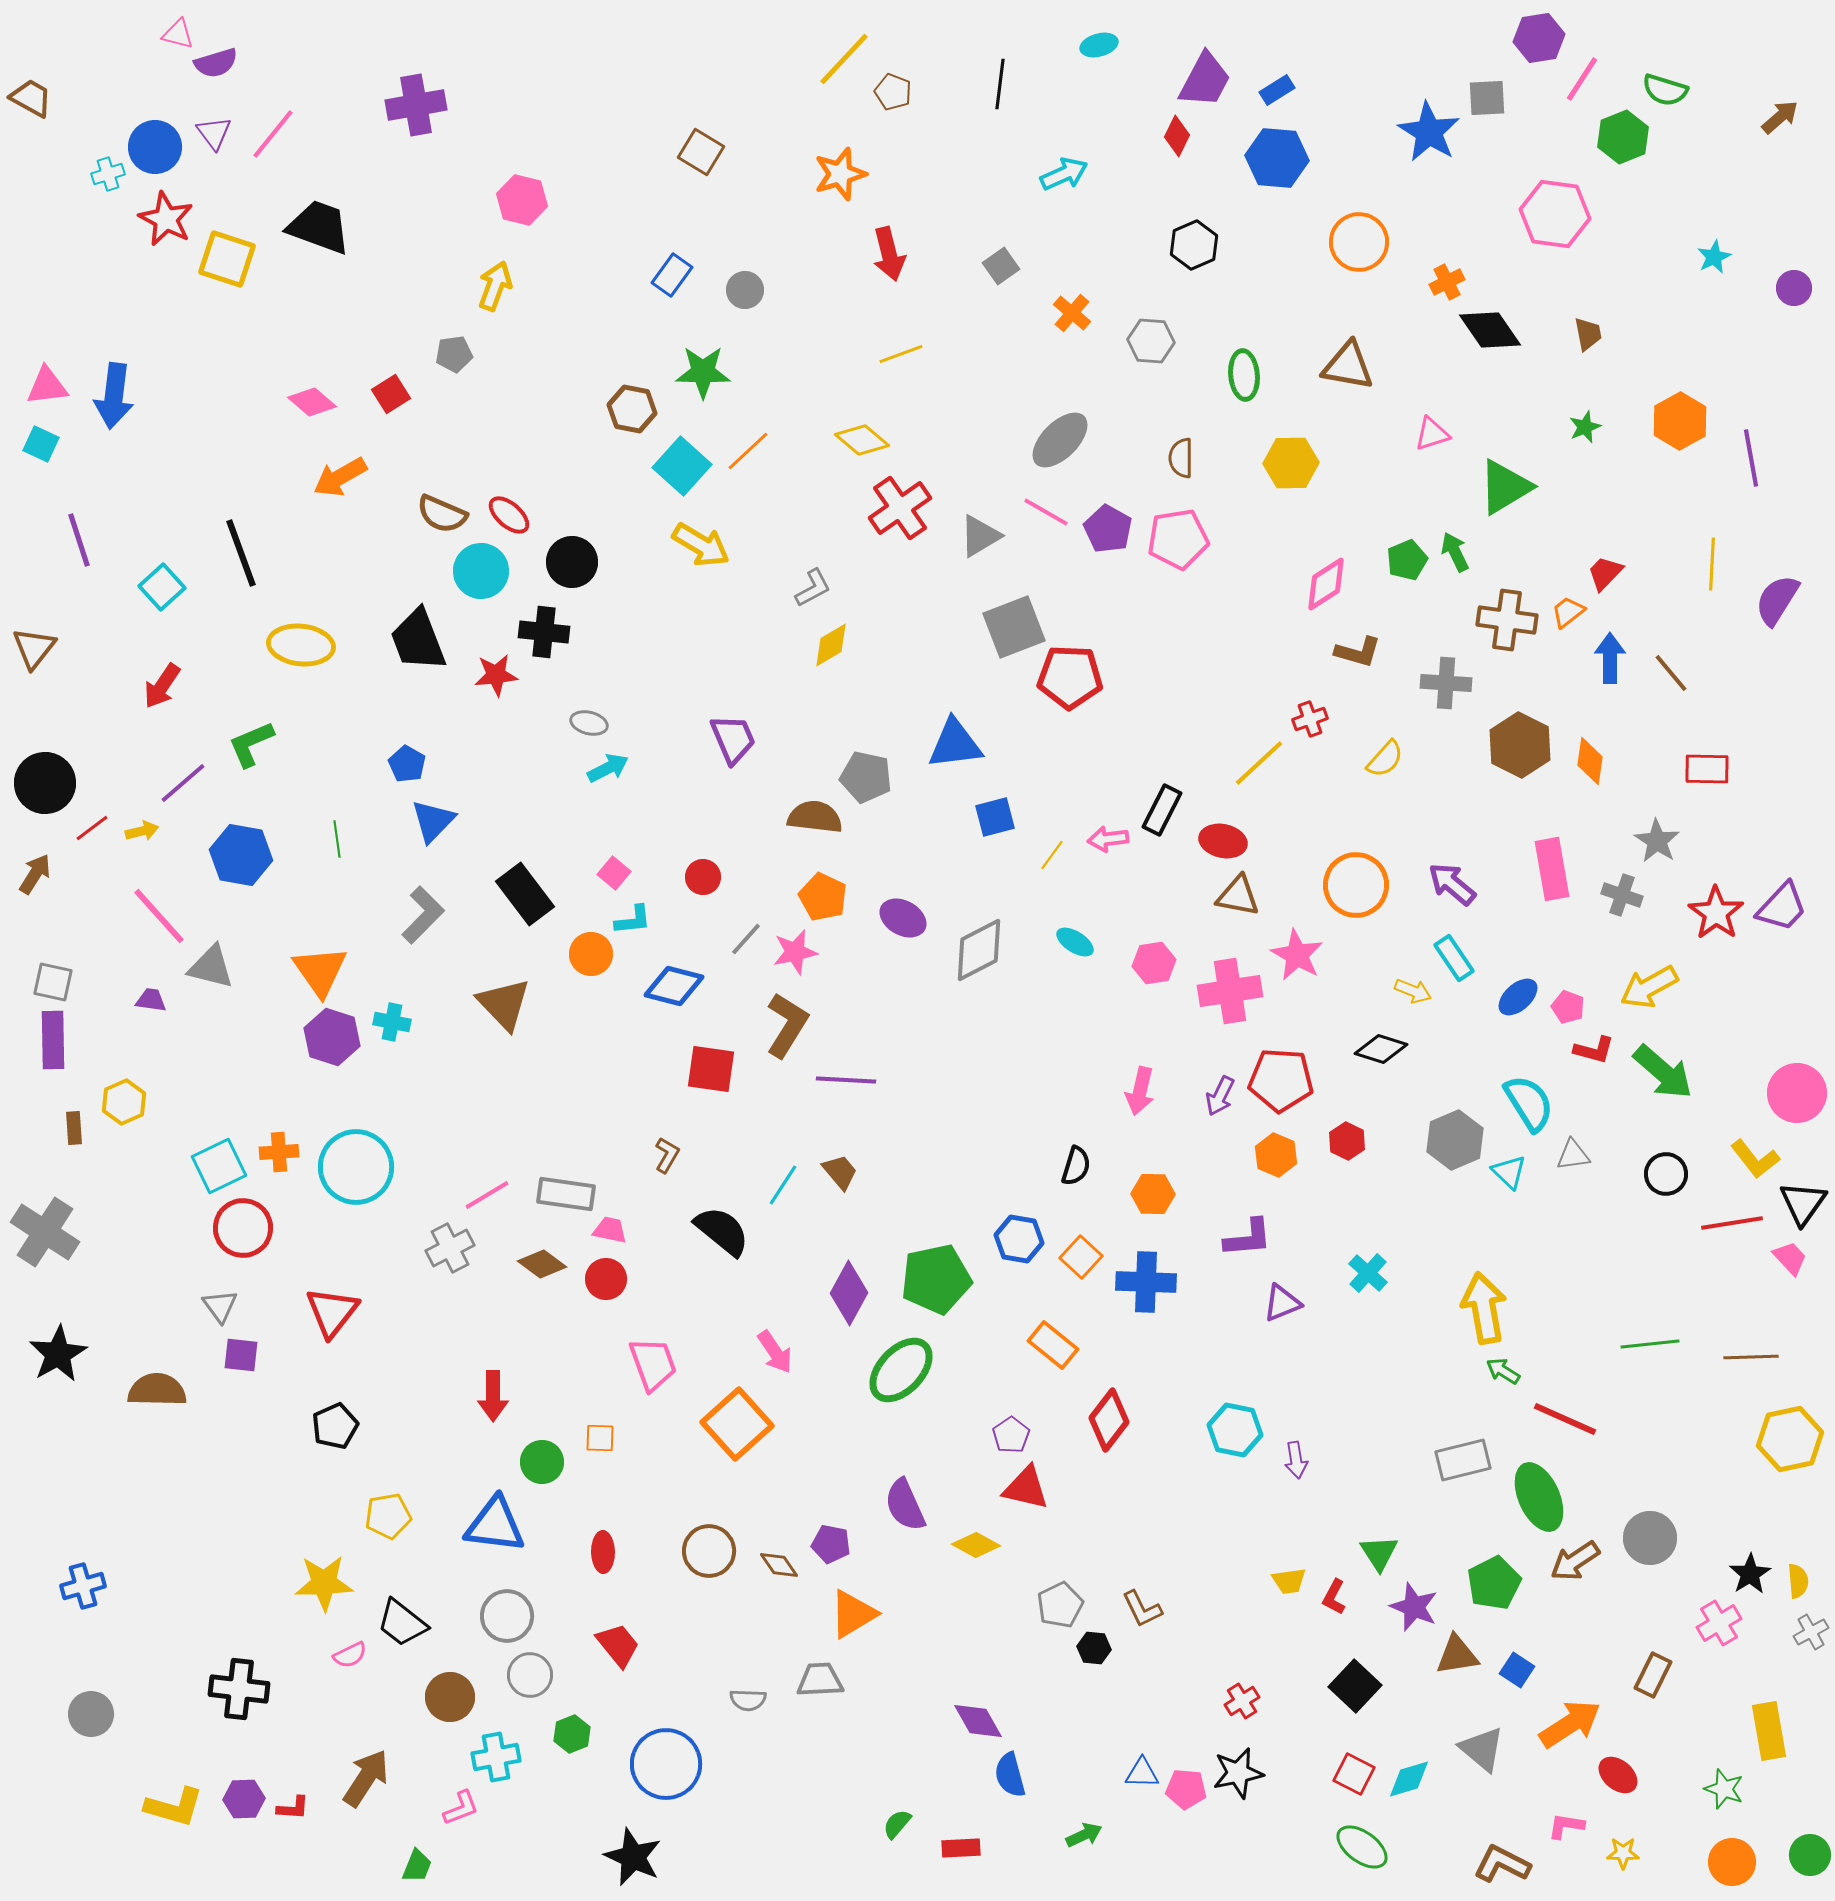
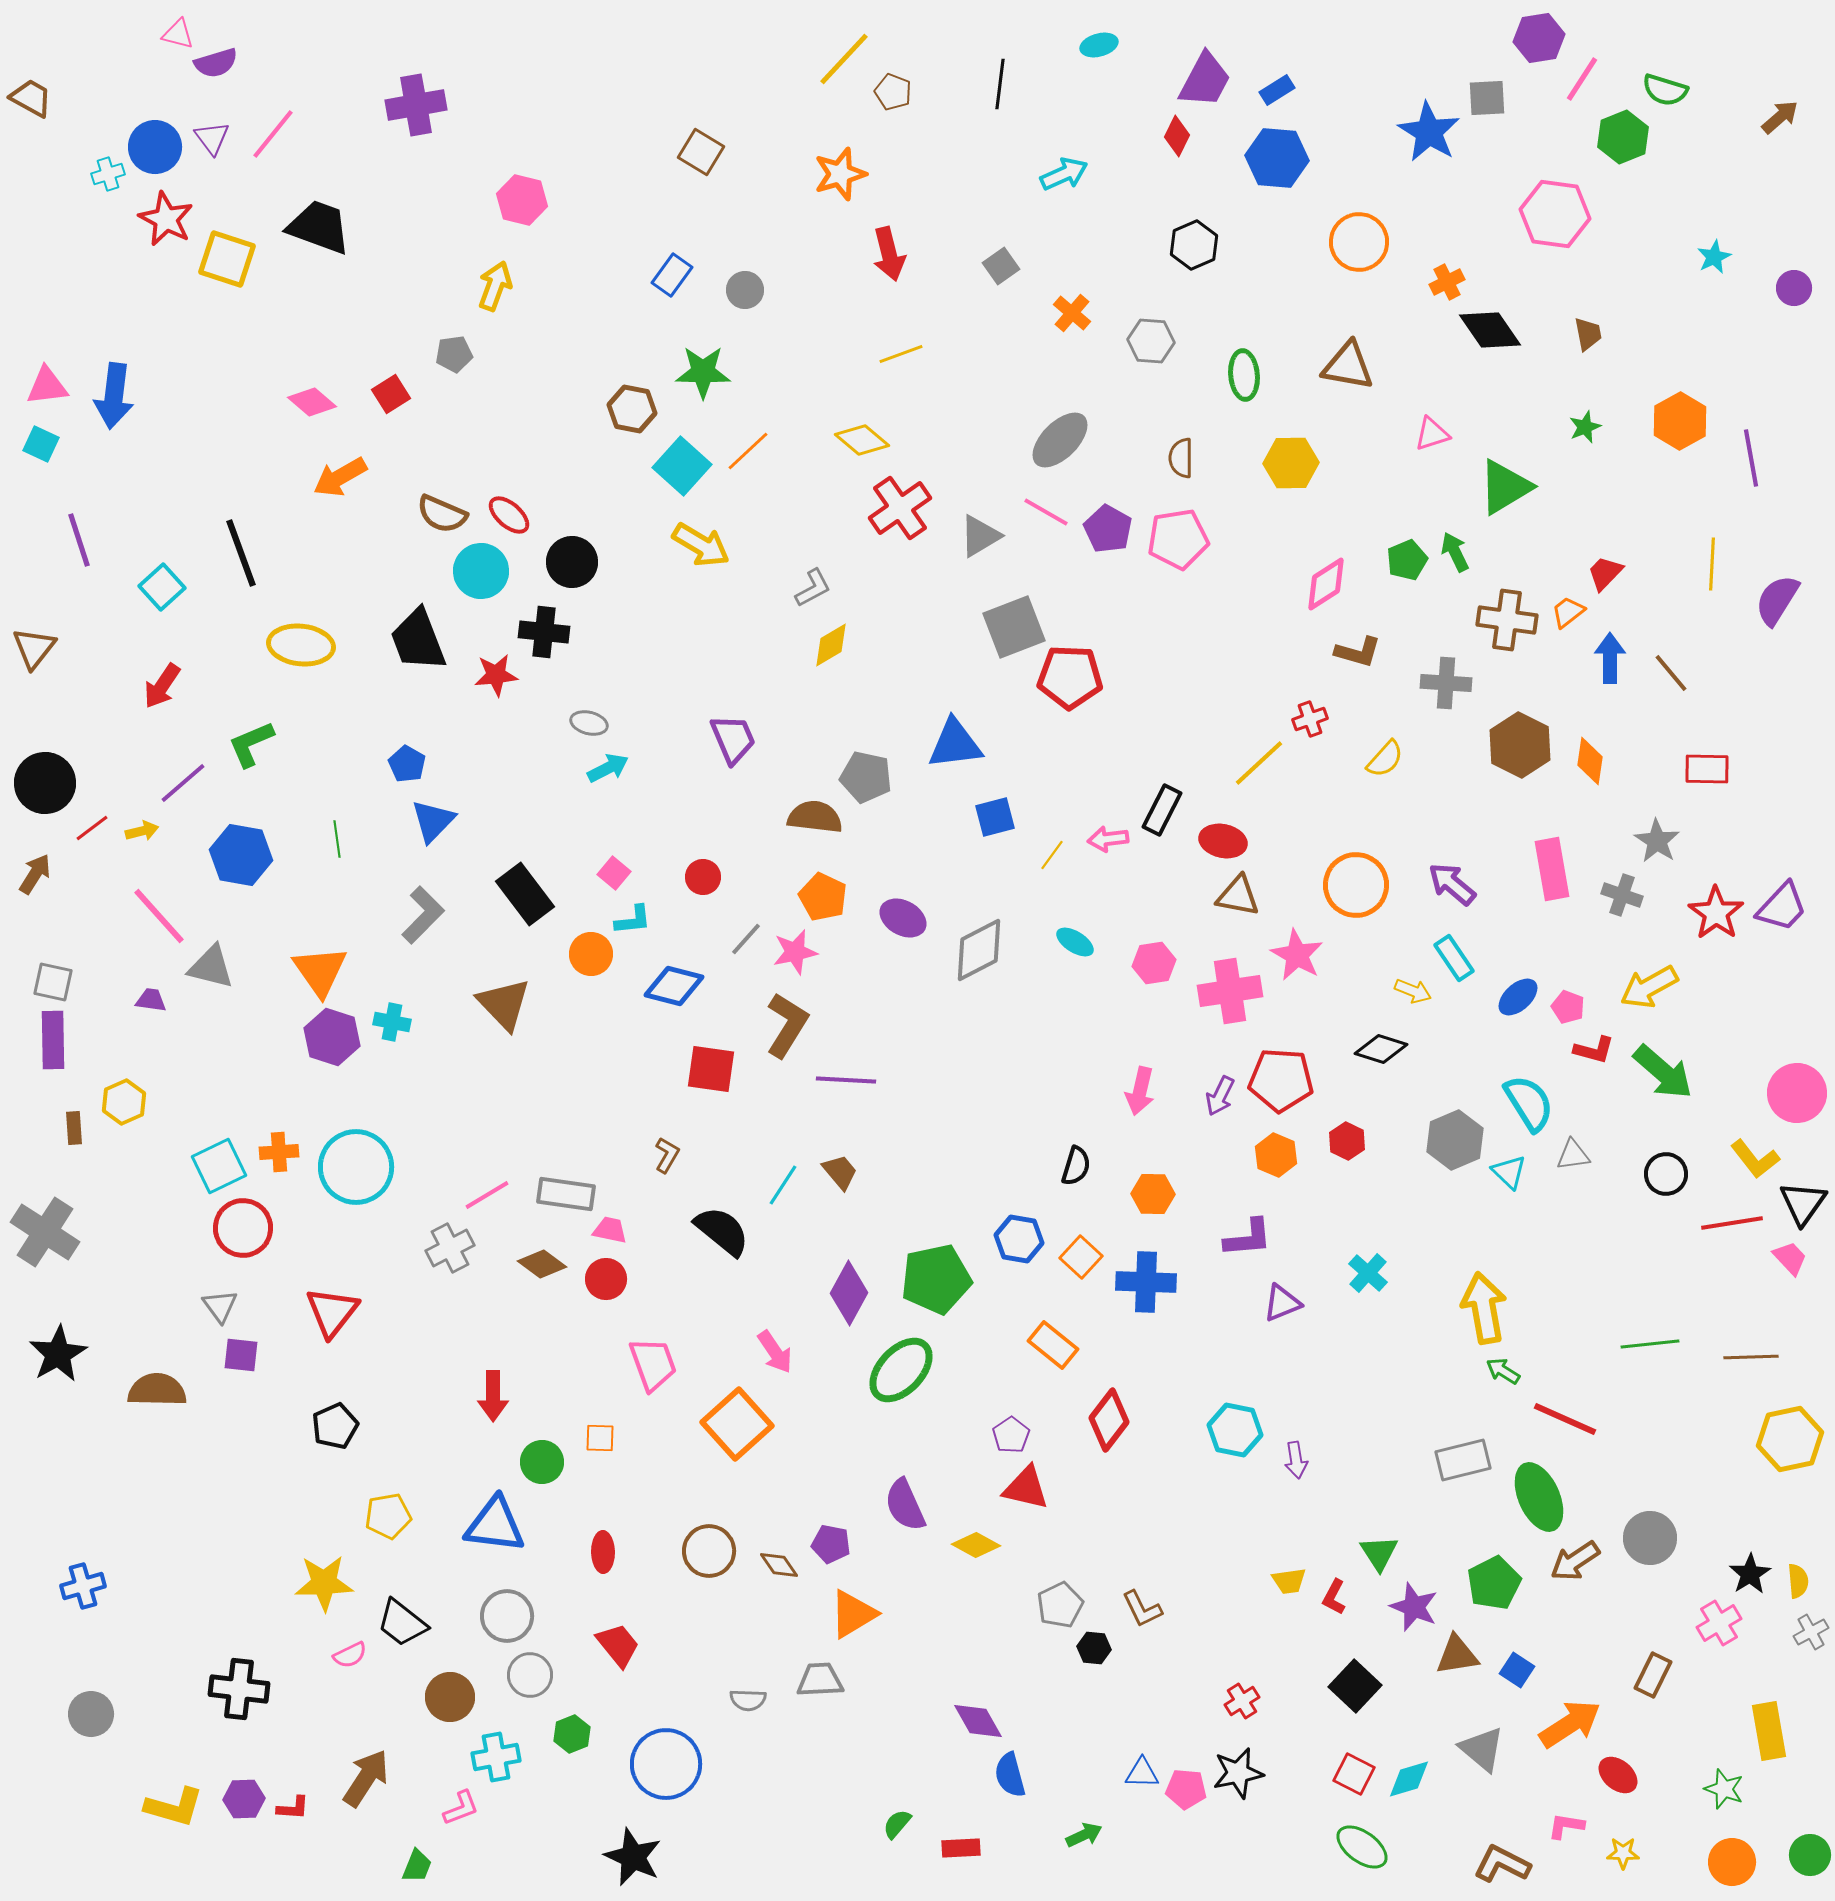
purple triangle at (214, 133): moved 2 px left, 5 px down
